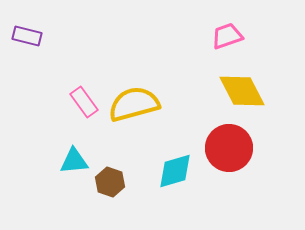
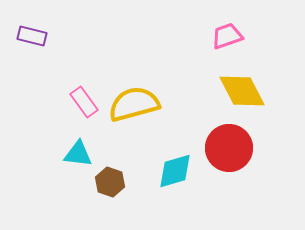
purple rectangle: moved 5 px right
cyan triangle: moved 4 px right, 7 px up; rotated 12 degrees clockwise
